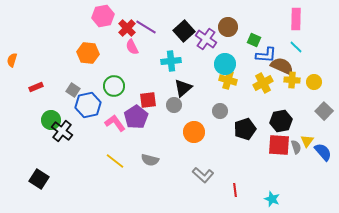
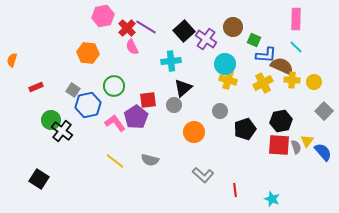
brown circle at (228, 27): moved 5 px right
